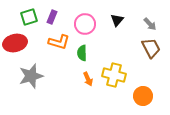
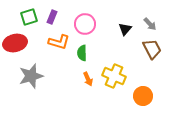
black triangle: moved 8 px right, 9 px down
brown trapezoid: moved 1 px right, 1 px down
yellow cross: moved 1 px down; rotated 10 degrees clockwise
